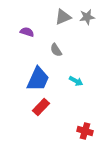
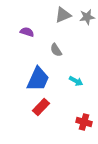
gray triangle: moved 2 px up
red cross: moved 1 px left, 9 px up
